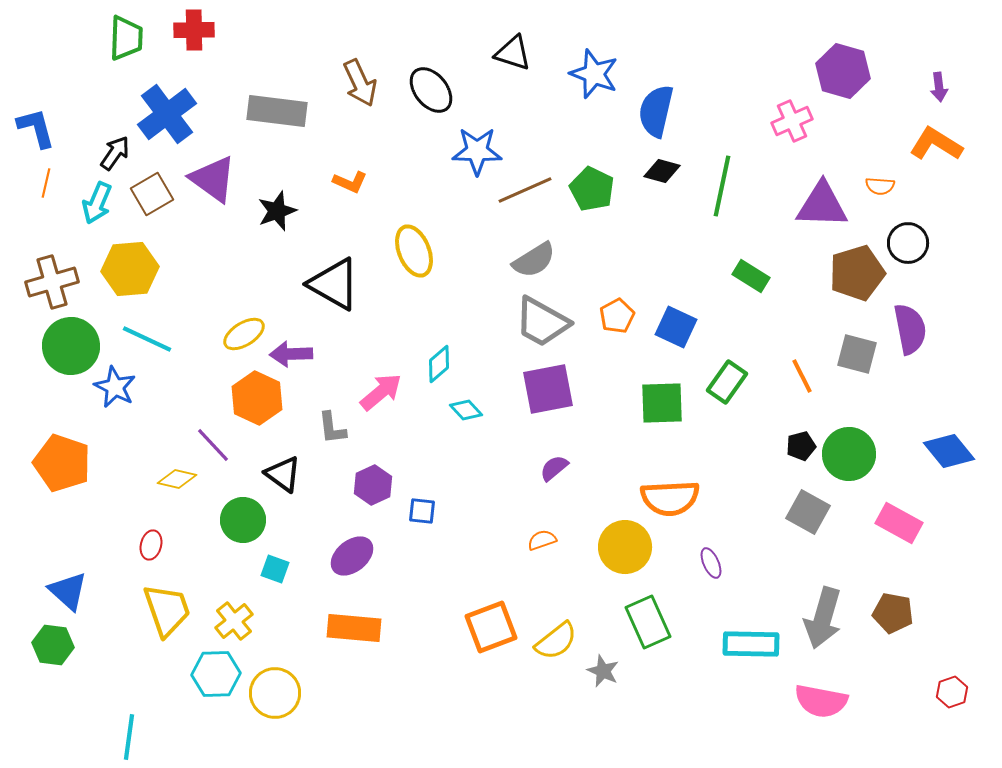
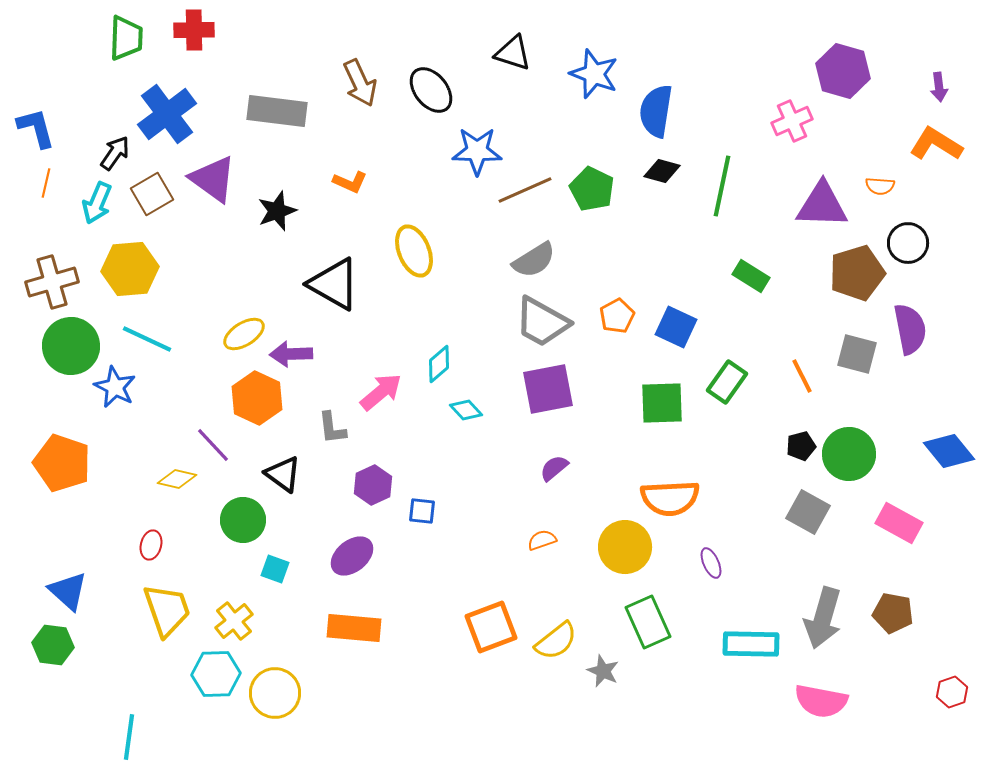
blue semicircle at (656, 111): rotated 4 degrees counterclockwise
